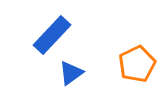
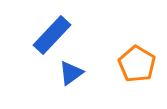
orange pentagon: rotated 15 degrees counterclockwise
